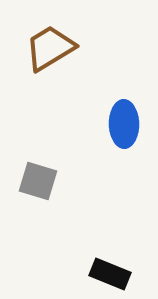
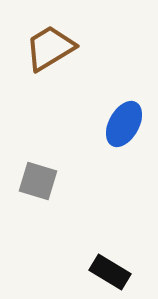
blue ellipse: rotated 30 degrees clockwise
black rectangle: moved 2 px up; rotated 9 degrees clockwise
